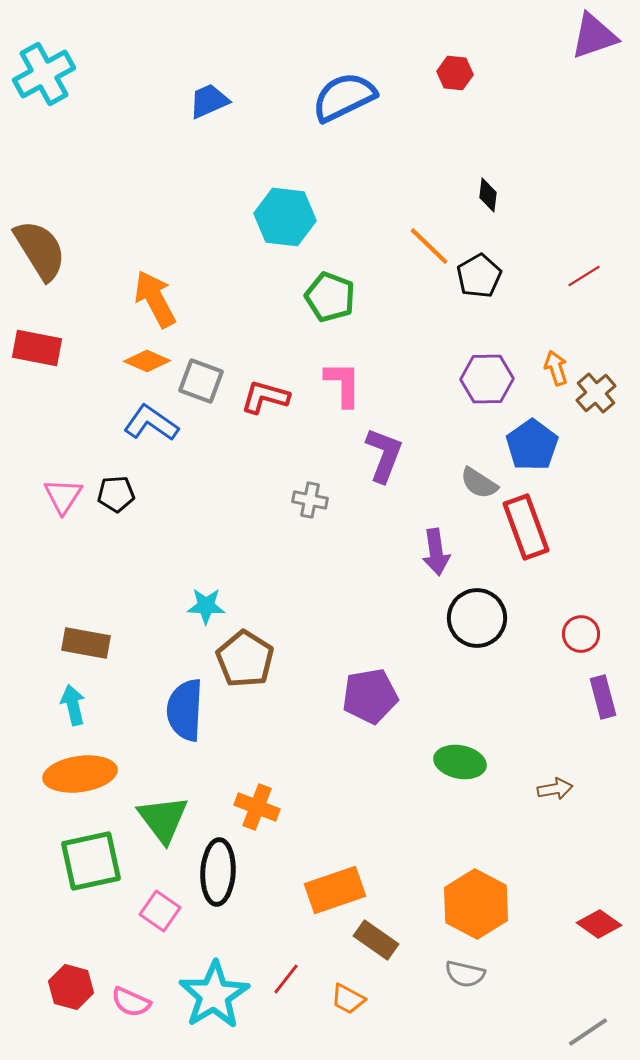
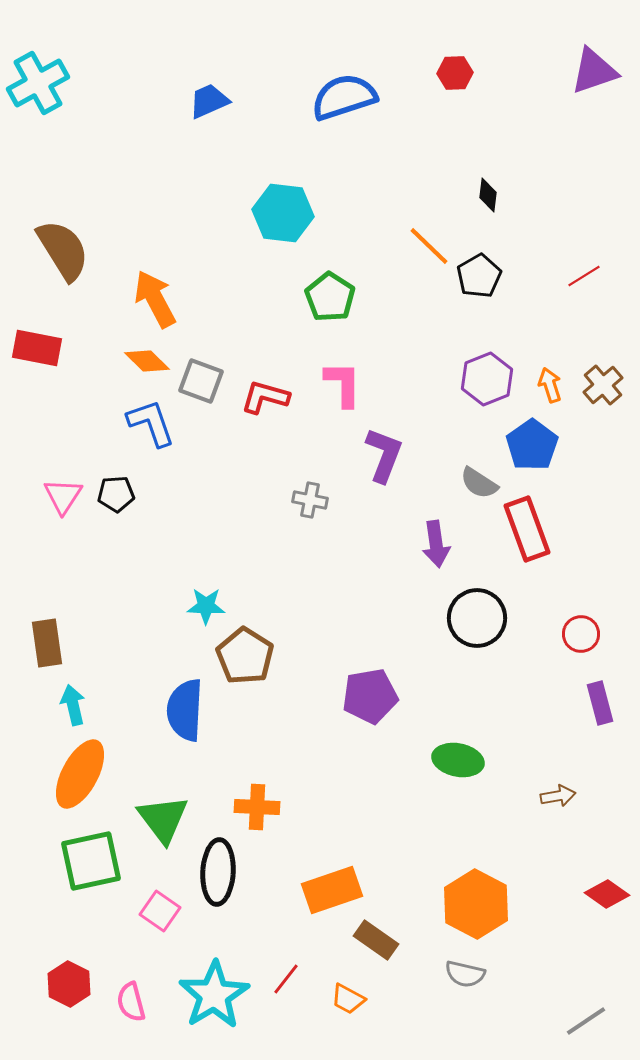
purple triangle at (594, 36): moved 35 px down
red hexagon at (455, 73): rotated 8 degrees counterclockwise
cyan cross at (44, 74): moved 6 px left, 9 px down
blue semicircle at (344, 97): rotated 8 degrees clockwise
cyan hexagon at (285, 217): moved 2 px left, 4 px up
brown semicircle at (40, 250): moved 23 px right
green pentagon at (330, 297): rotated 12 degrees clockwise
orange diamond at (147, 361): rotated 21 degrees clockwise
orange arrow at (556, 368): moved 6 px left, 17 px down
purple hexagon at (487, 379): rotated 21 degrees counterclockwise
brown cross at (596, 393): moved 7 px right, 8 px up
blue L-shape at (151, 423): rotated 36 degrees clockwise
red rectangle at (526, 527): moved 1 px right, 2 px down
purple arrow at (436, 552): moved 8 px up
brown rectangle at (86, 643): moved 39 px left; rotated 72 degrees clockwise
brown pentagon at (245, 659): moved 3 px up
purple rectangle at (603, 697): moved 3 px left, 6 px down
green ellipse at (460, 762): moved 2 px left, 2 px up
orange ellipse at (80, 774): rotated 54 degrees counterclockwise
brown arrow at (555, 789): moved 3 px right, 7 px down
orange cross at (257, 807): rotated 18 degrees counterclockwise
orange rectangle at (335, 890): moved 3 px left
red diamond at (599, 924): moved 8 px right, 30 px up
red hexagon at (71, 987): moved 2 px left, 3 px up; rotated 12 degrees clockwise
pink semicircle at (131, 1002): rotated 51 degrees clockwise
gray line at (588, 1032): moved 2 px left, 11 px up
